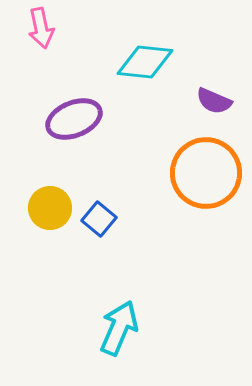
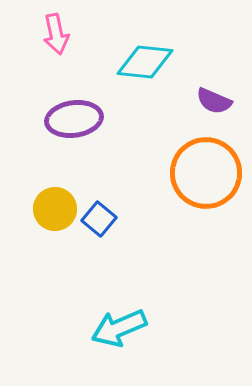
pink arrow: moved 15 px right, 6 px down
purple ellipse: rotated 14 degrees clockwise
yellow circle: moved 5 px right, 1 px down
cyan arrow: rotated 136 degrees counterclockwise
